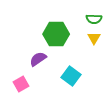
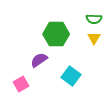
purple semicircle: moved 1 px right, 1 px down
